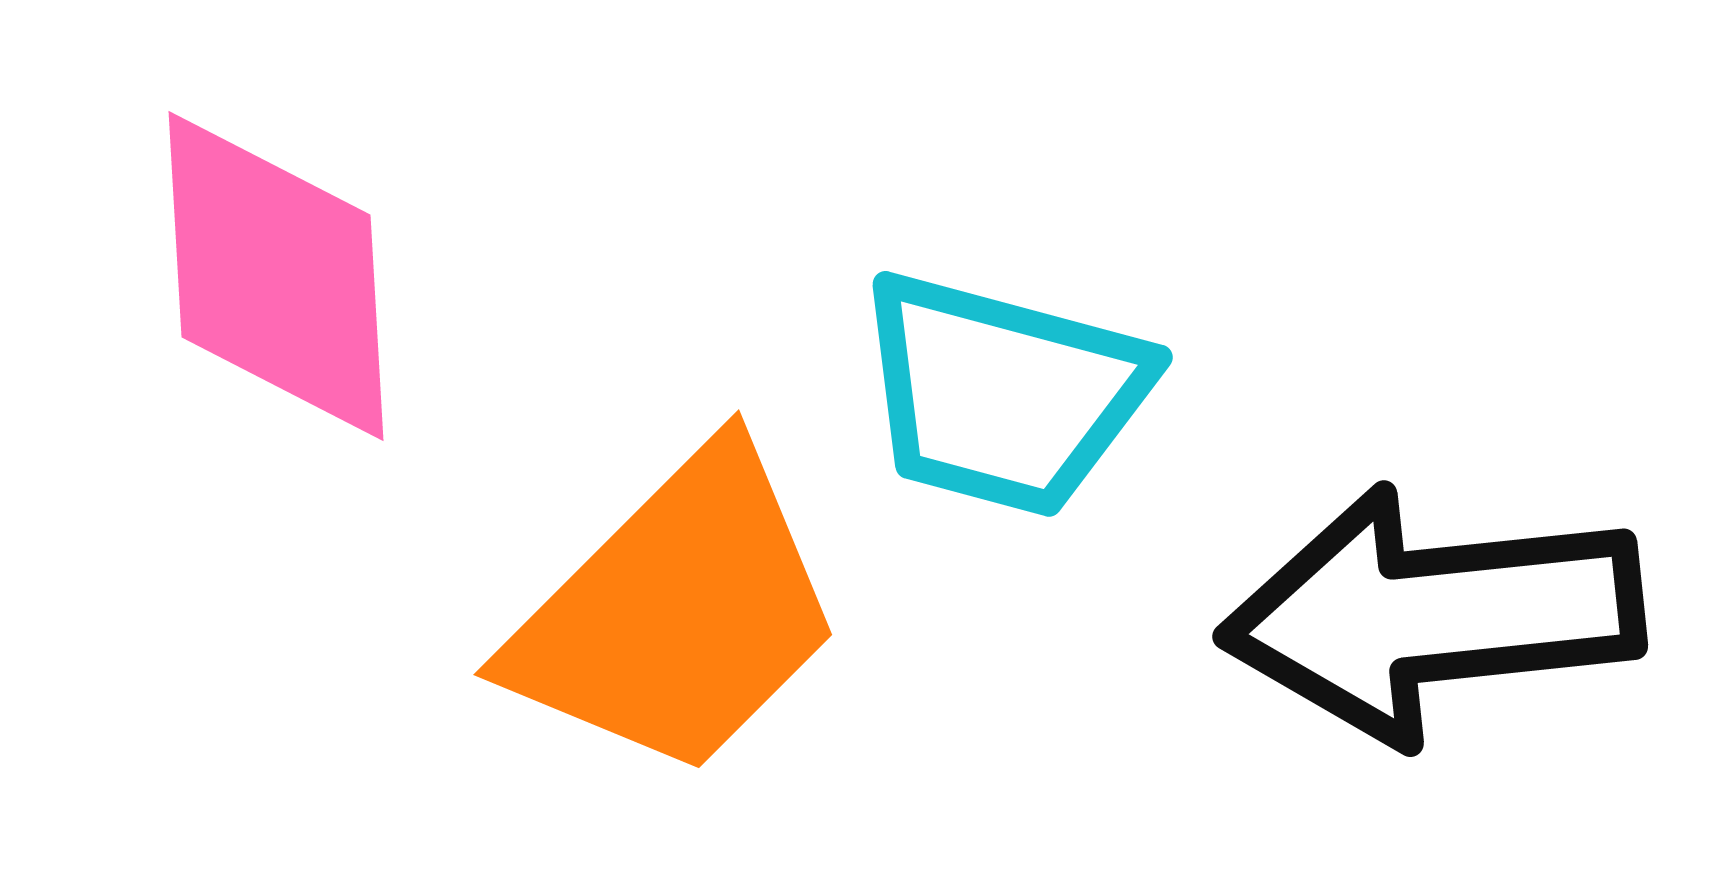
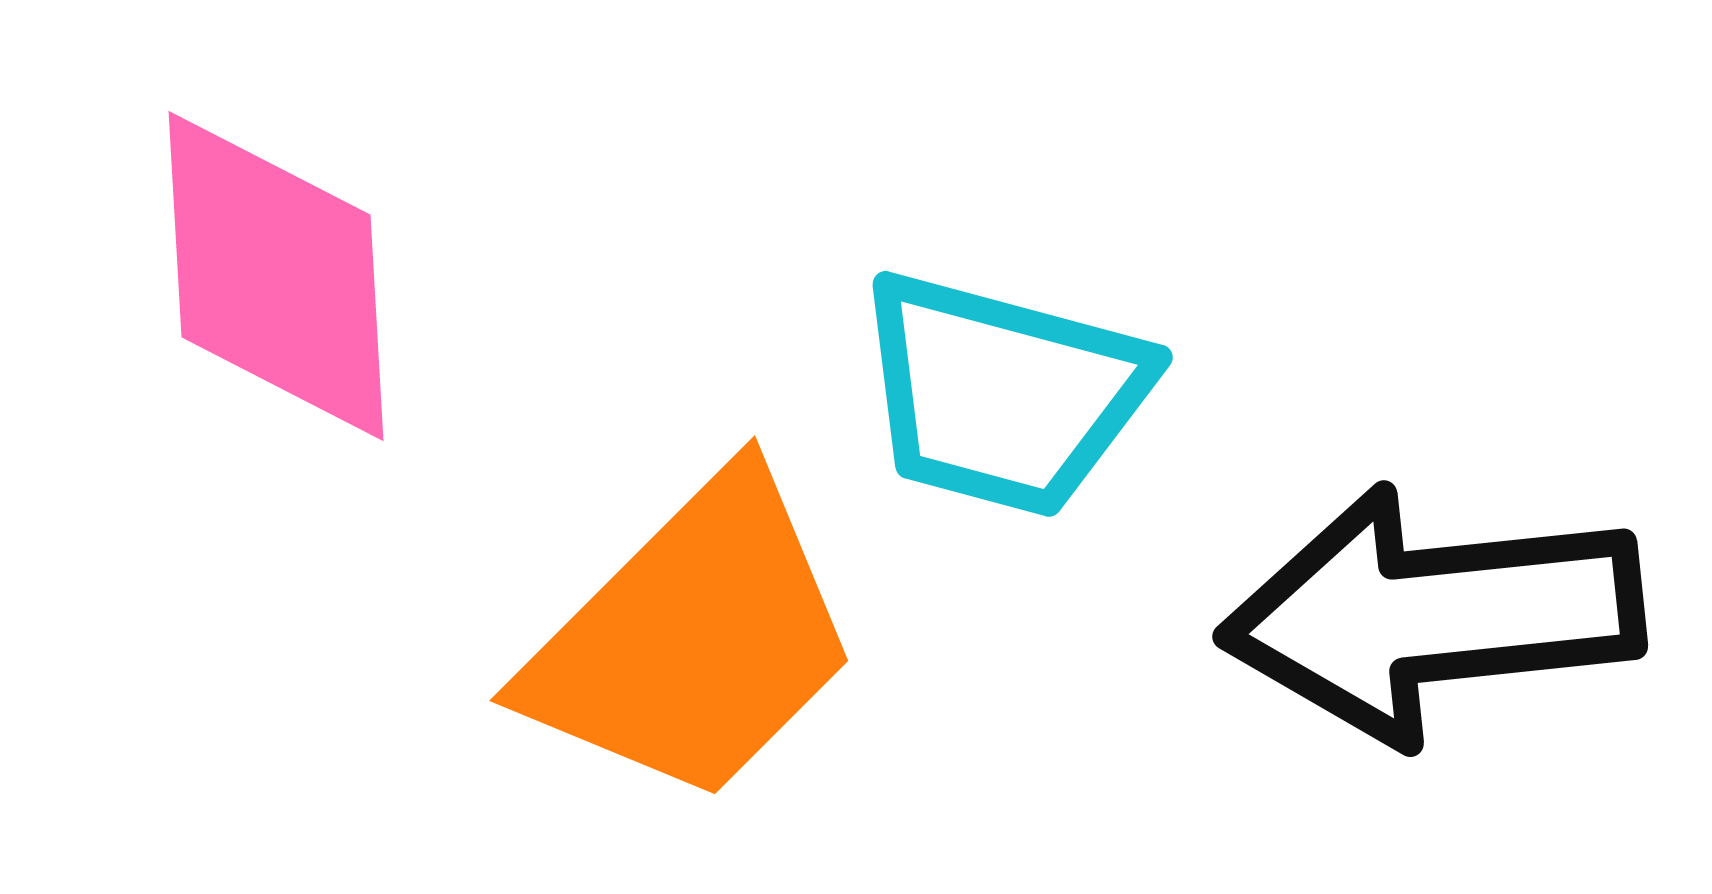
orange trapezoid: moved 16 px right, 26 px down
